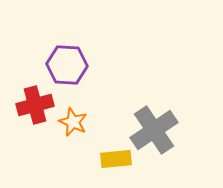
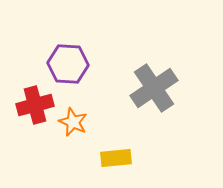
purple hexagon: moved 1 px right, 1 px up
gray cross: moved 42 px up
yellow rectangle: moved 1 px up
